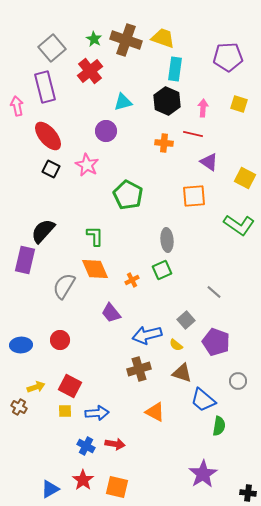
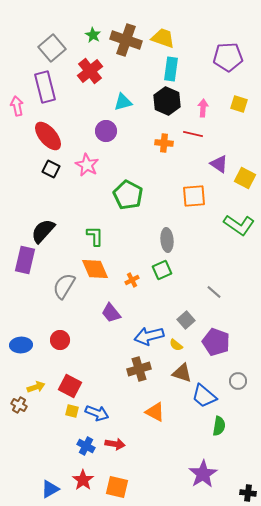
green star at (94, 39): moved 1 px left, 4 px up
cyan rectangle at (175, 69): moved 4 px left
purple triangle at (209, 162): moved 10 px right, 2 px down
blue arrow at (147, 335): moved 2 px right, 1 px down
blue trapezoid at (203, 400): moved 1 px right, 4 px up
brown cross at (19, 407): moved 2 px up
yellow square at (65, 411): moved 7 px right; rotated 16 degrees clockwise
blue arrow at (97, 413): rotated 25 degrees clockwise
